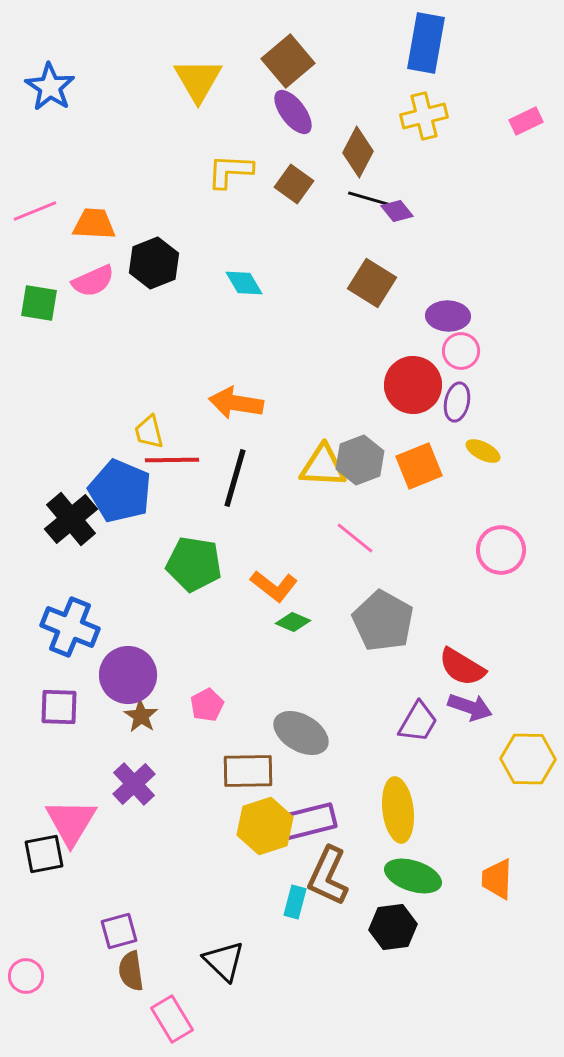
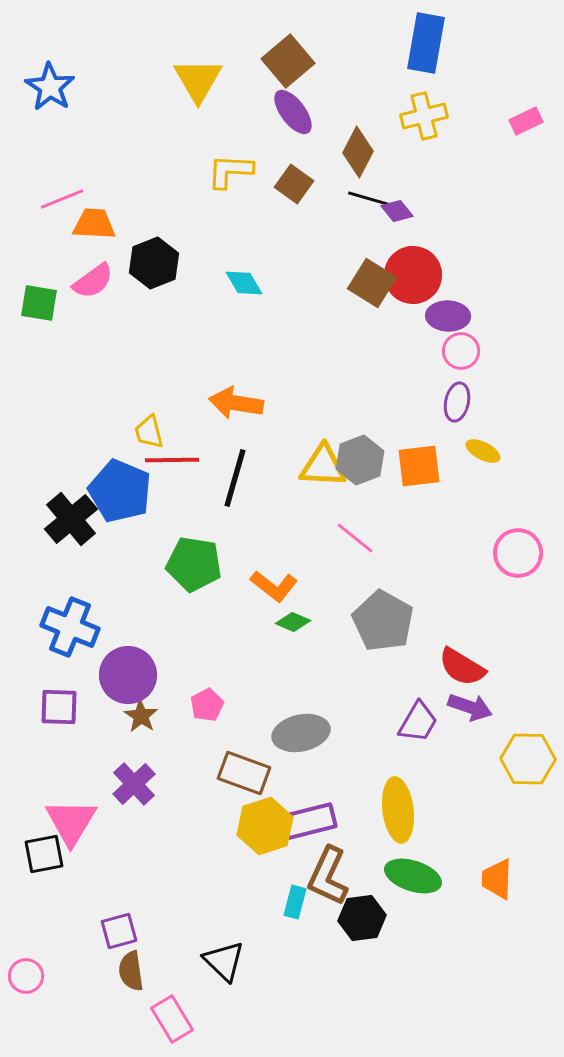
pink line at (35, 211): moved 27 px right, 12 px up
pink semicircle at (93, 281): rotated 12 degrees counterclockwise
red circle at (413, 385): moved 110 px up
orange square at (419, 466): rotated 15 degrees clockwise
pink circle at (501, 550): moved 17 px right, 3 px down
gray ellipse at (301, 733): rotated 42 degrees counterclockwise
brown rectangle at (248, 771): moved 4 px left, 2 px down; rotated 21 degrees clockwise
black hexagon at (393, 927): moved 31 px left, 9 px up
